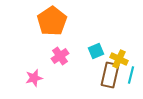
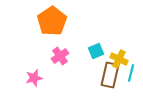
cyan line: moved 2 px up
